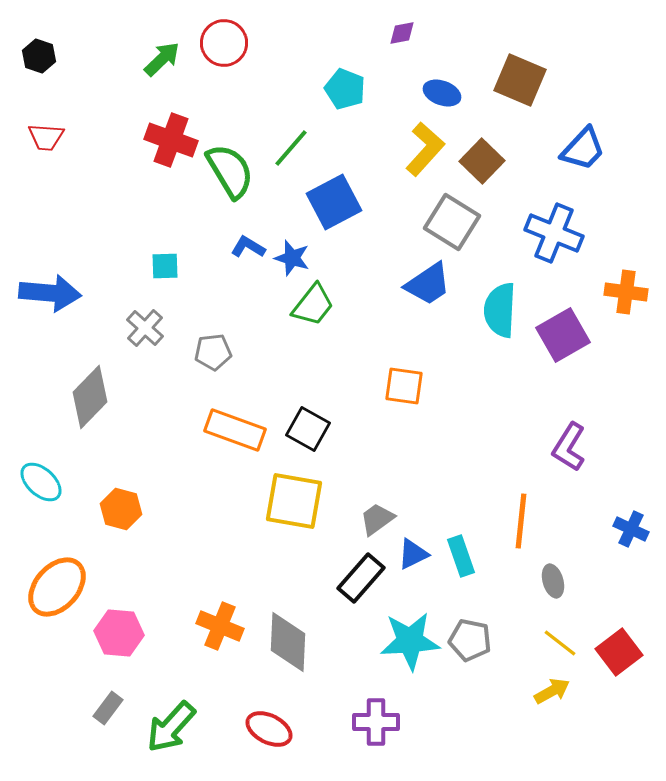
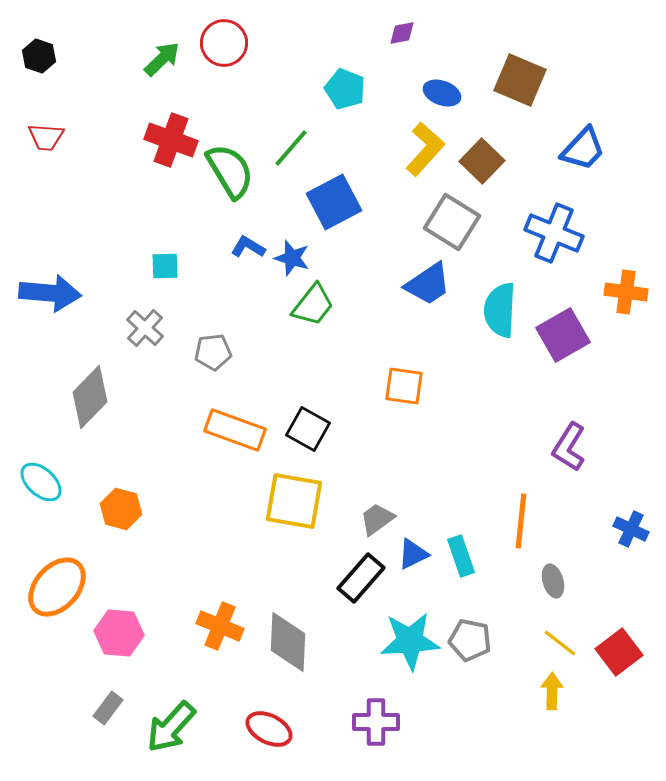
yellow arrow at (552, 691): rotated 60 degrees counterclockwise
